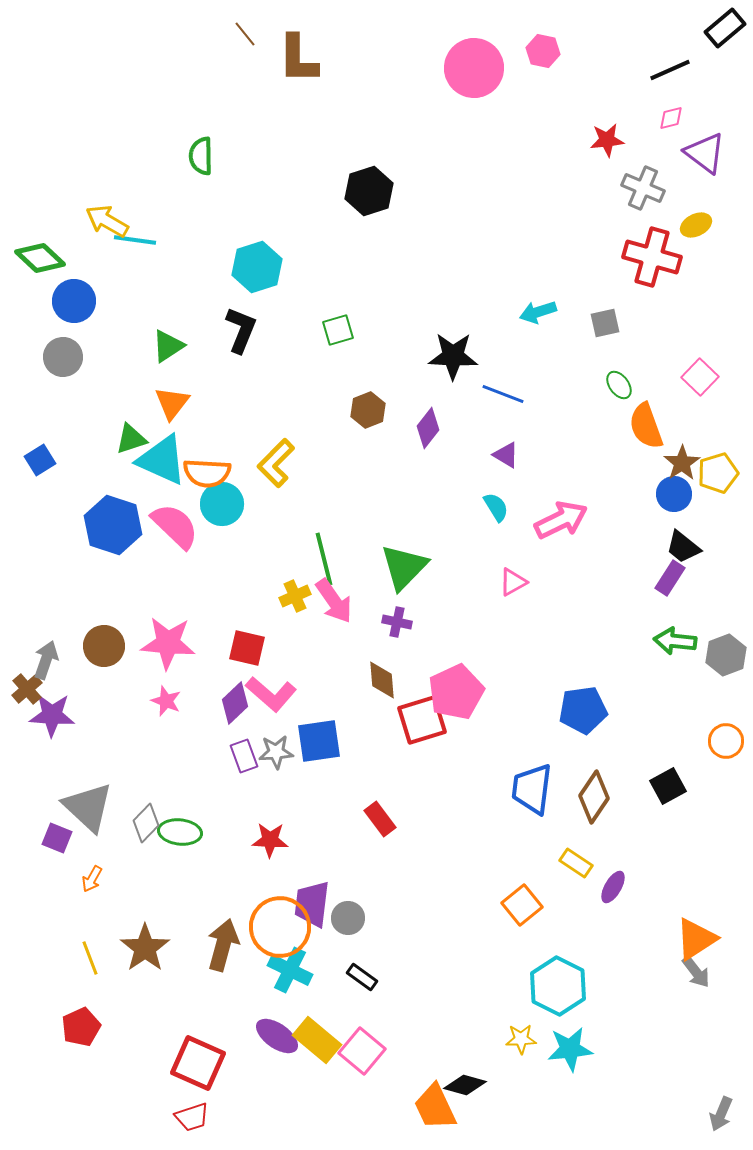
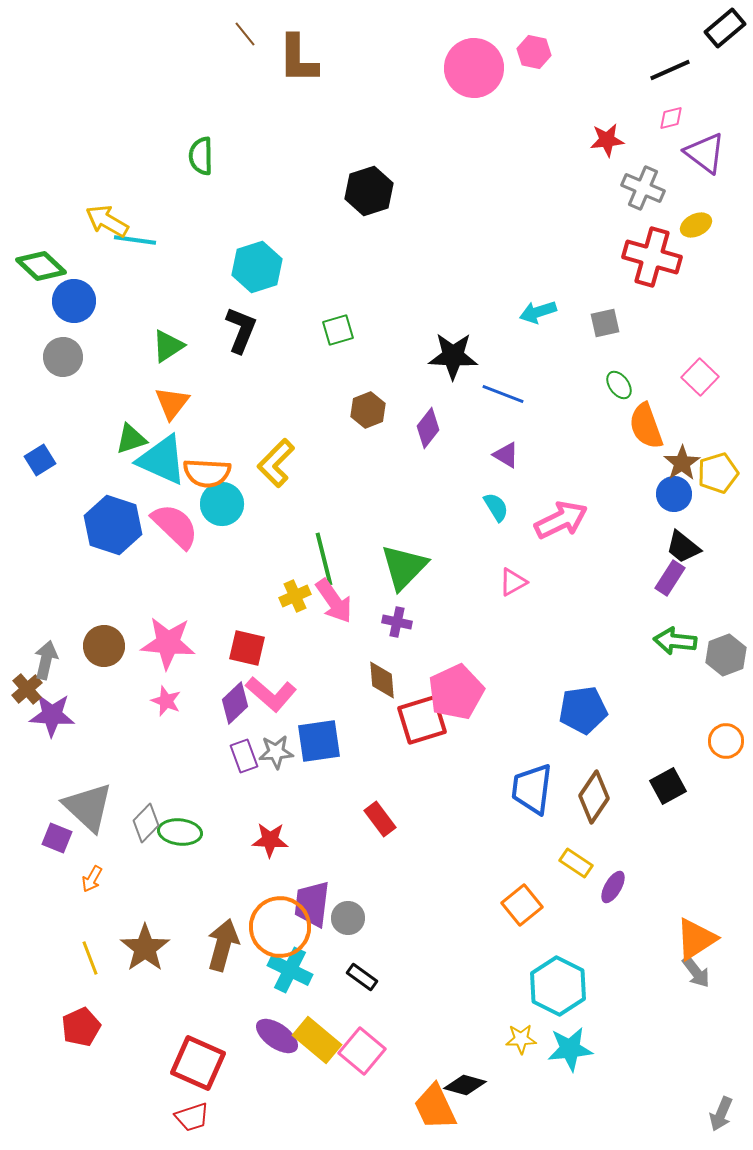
pink hexagon at (543, 51): moved 9 px left, 1 px down
green diamond at (40, 258): moved 1 px right, 8 px down
gray arrow at (46, 660): rotated 6 degrees counterclockwise
